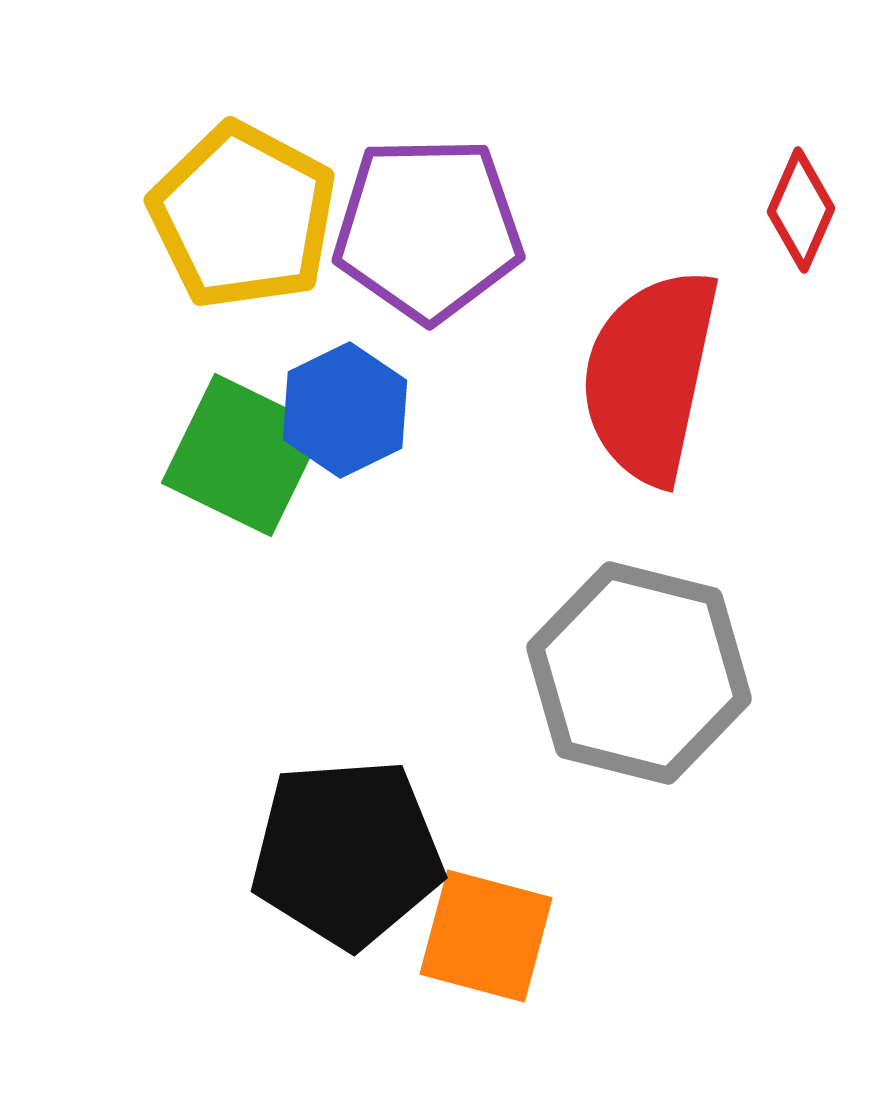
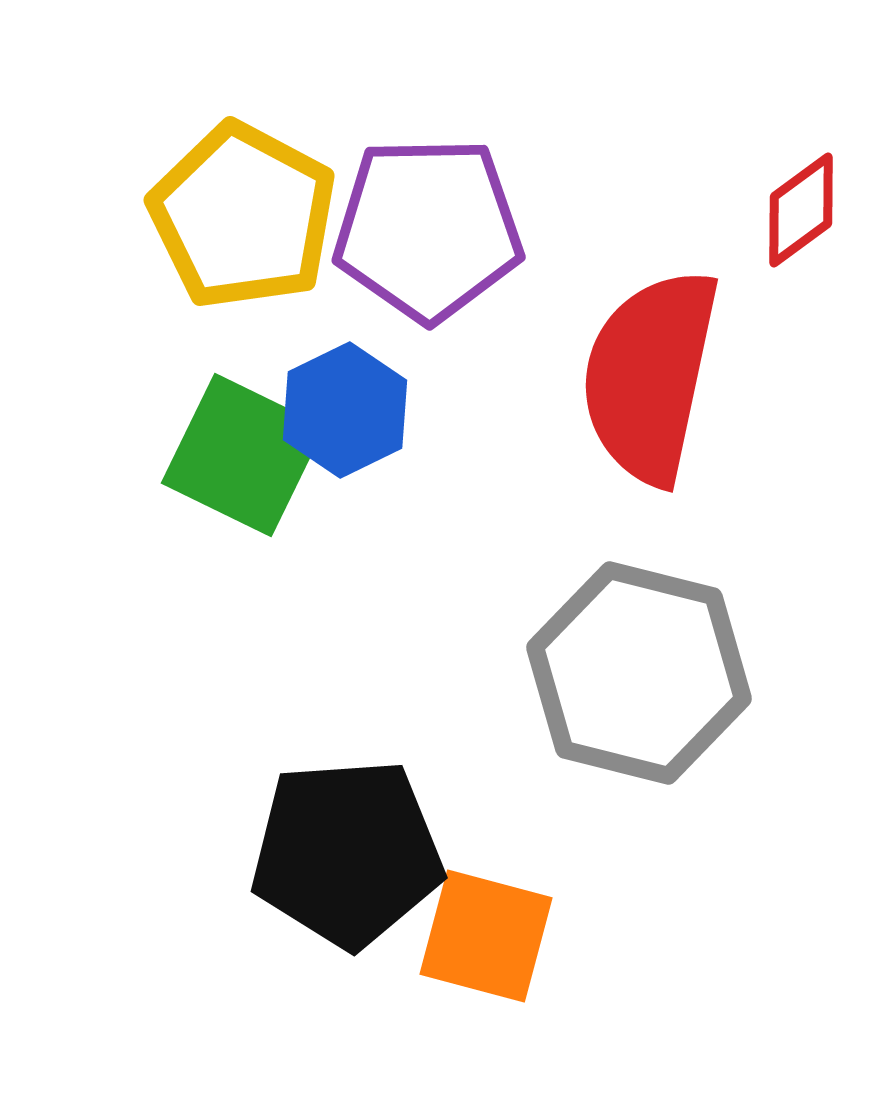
red diamond: rotated 30 degrees clockwise
